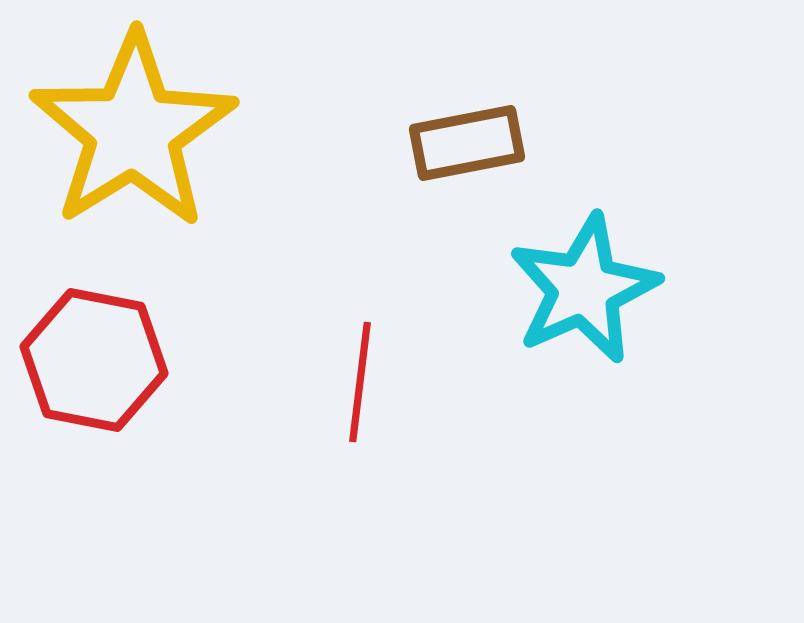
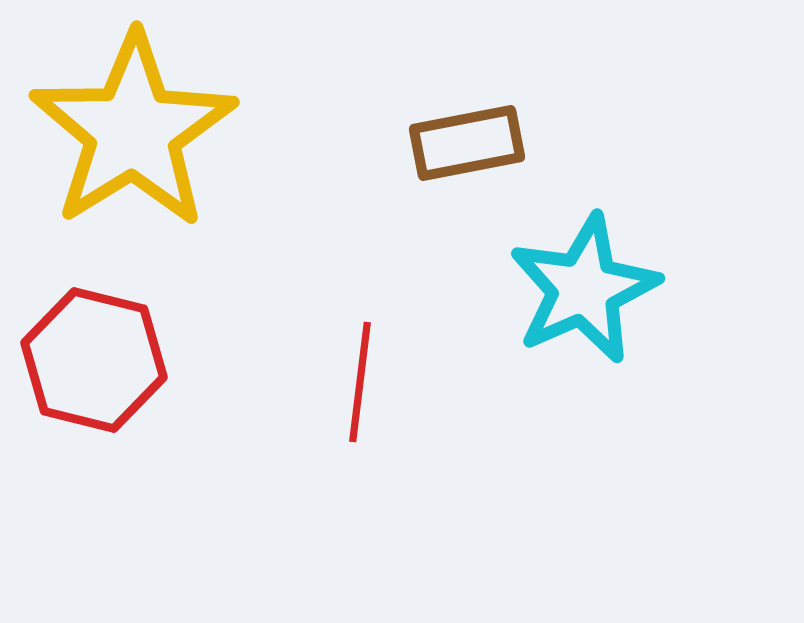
red hexagon: rotated 3 degrees clockwise
